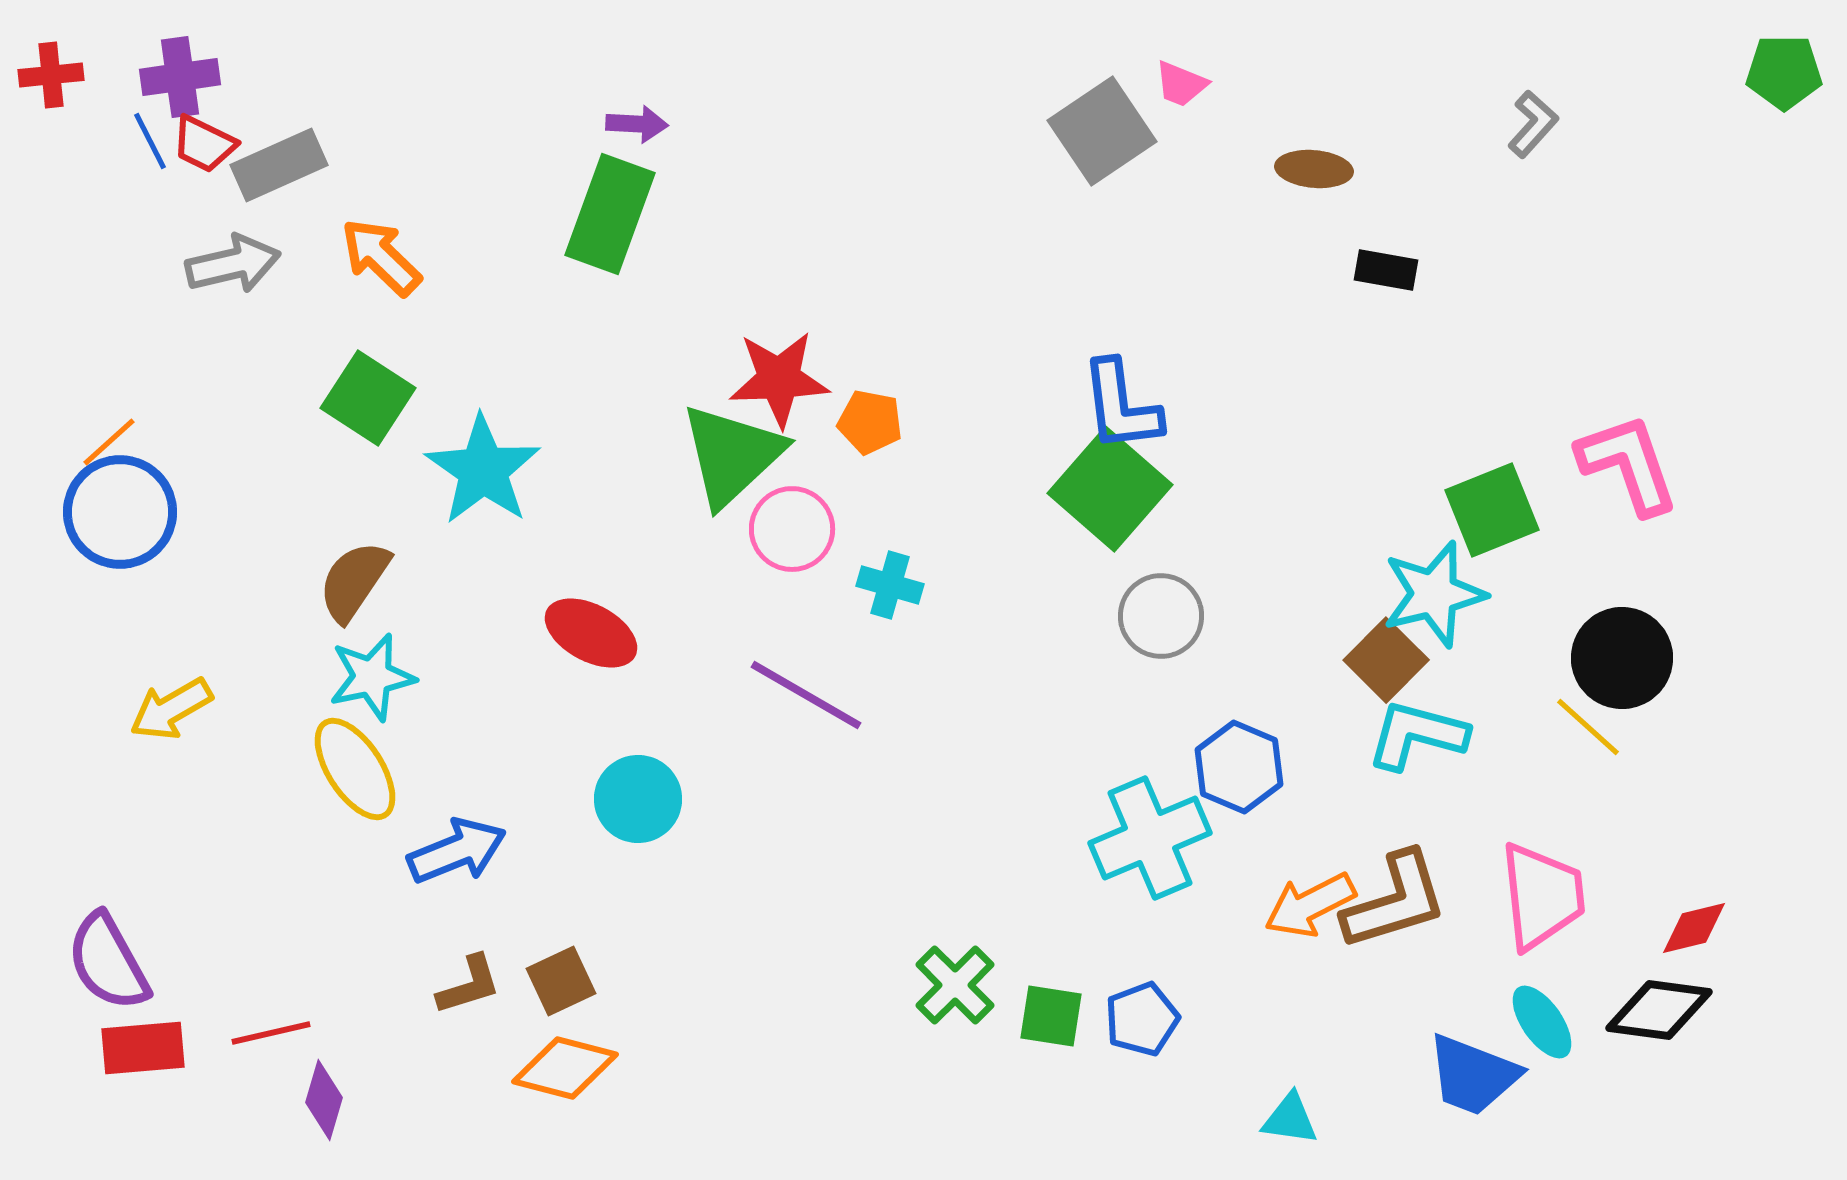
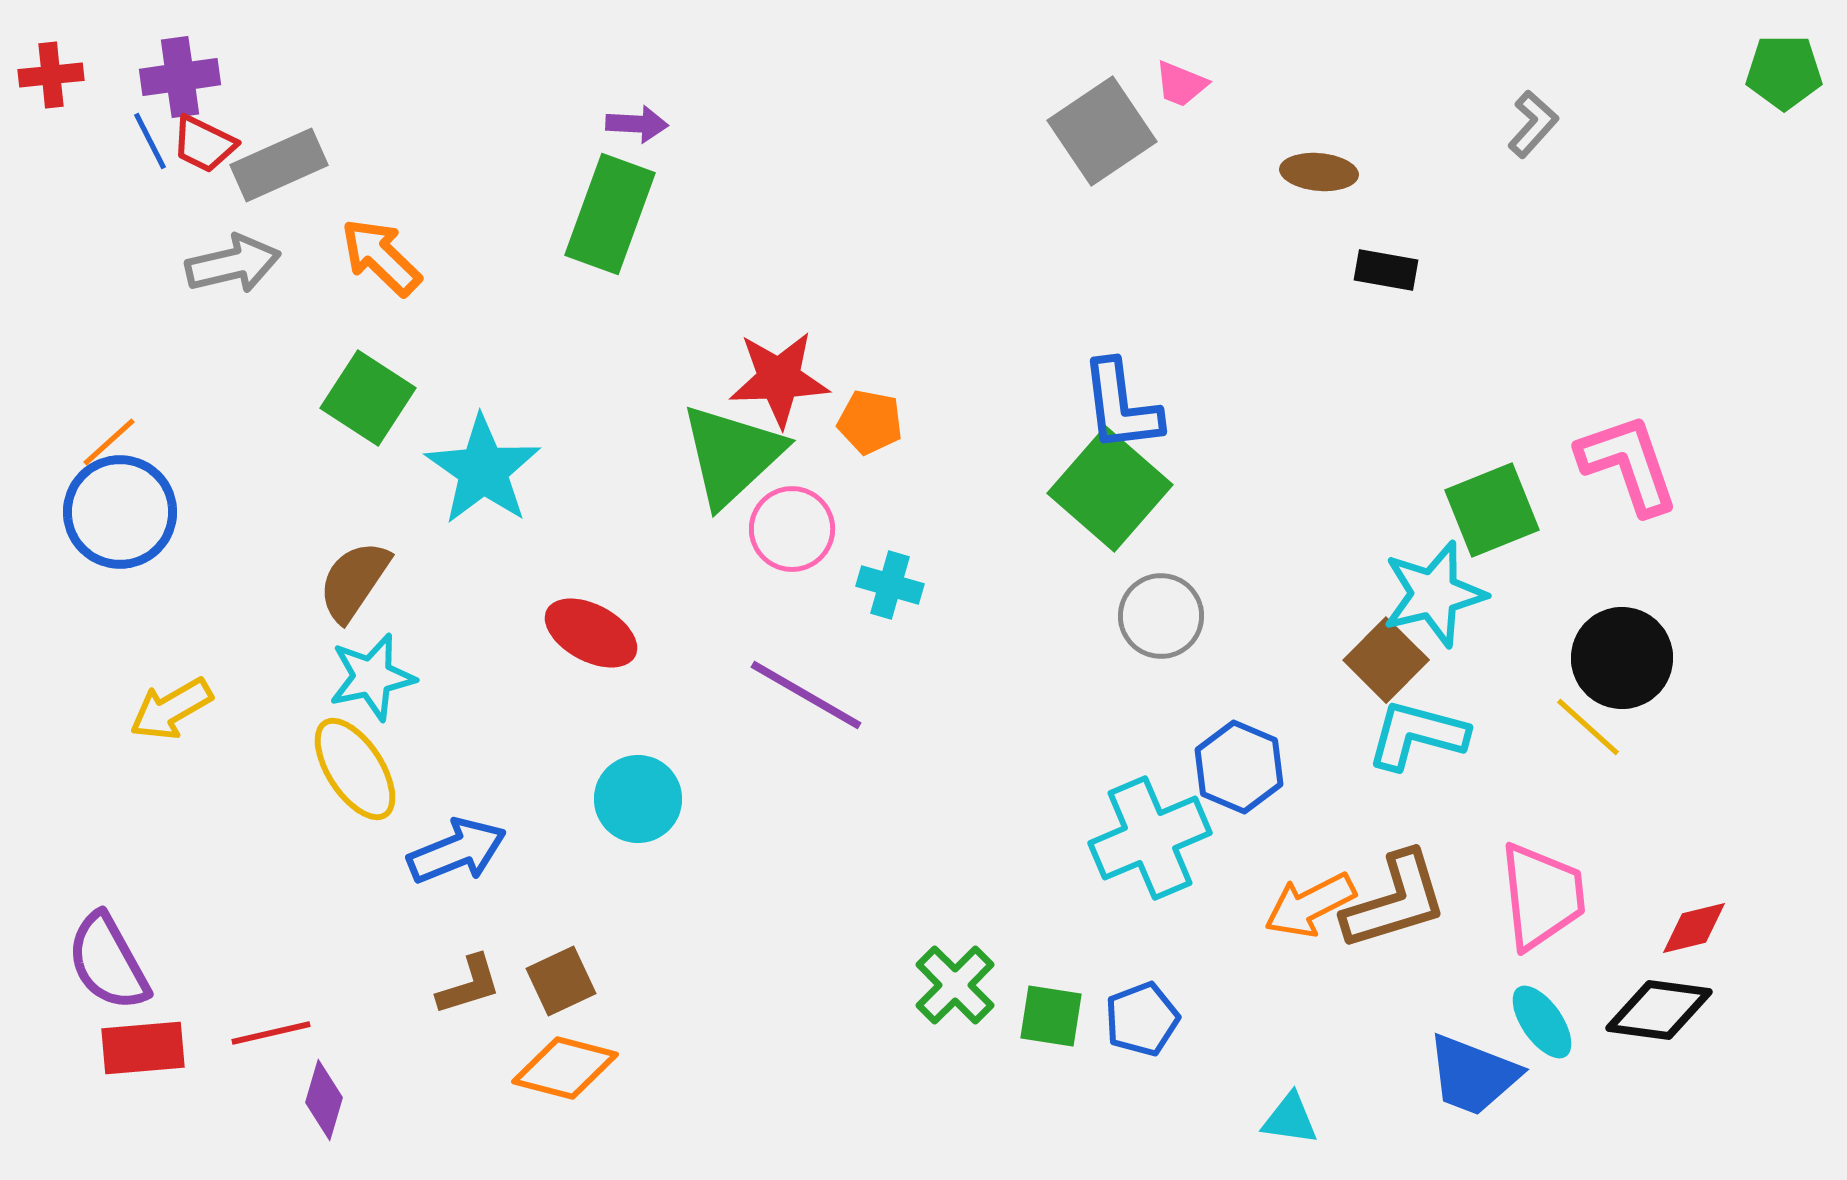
brown ellipse at (1314, 169): moved 5 px right, 3 px down
